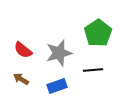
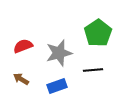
red semicircle: moved 4 px up; rotated 120 degrees clockwise
